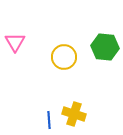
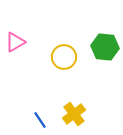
pink triangle: rotated 30 degrees clockwise
yellow cross: rotated 35 degrees clockwise
blue line: moved 9 px left; rotated 30 degrees counterclockwise
